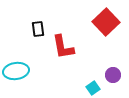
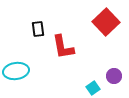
purple circle: moved 1 px right, 1 px down
